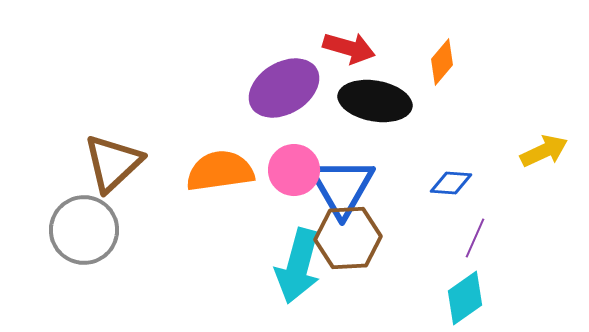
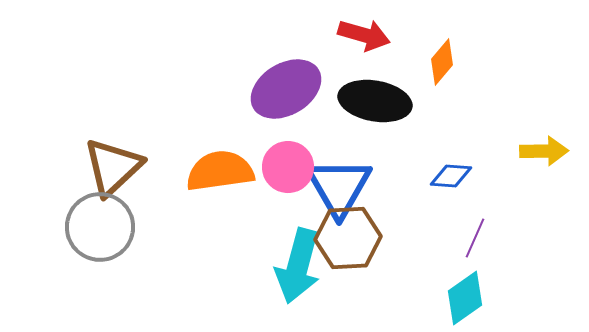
red arrow: moved 15 px right, 13 px up
purple ellipse: moved 2 px right, 1 px down
yellow arrow: rotated 24 degrees clockwise
brown triangle: moved 4 px down
pink circle: moved 6 px left, 3 px up
blue diamond: moved 7 px up
blue triangle: moved 3 px left
gray circle: moved 16 px right, 3 px up
